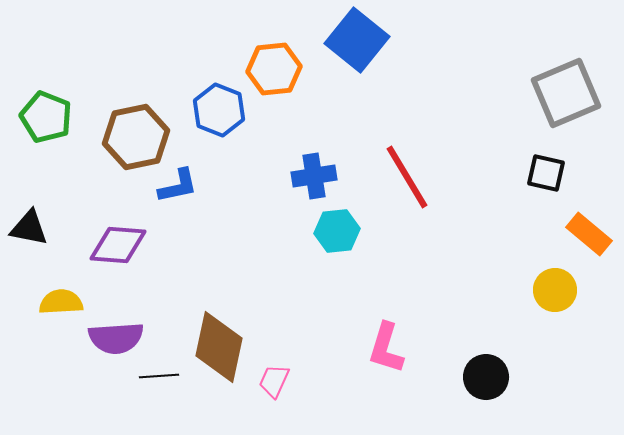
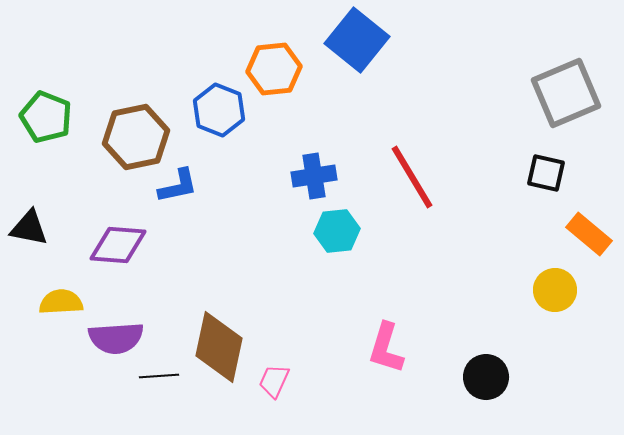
red line: moved 5 px right
